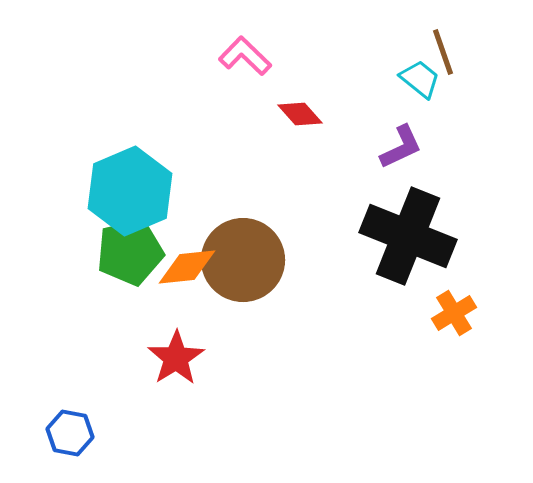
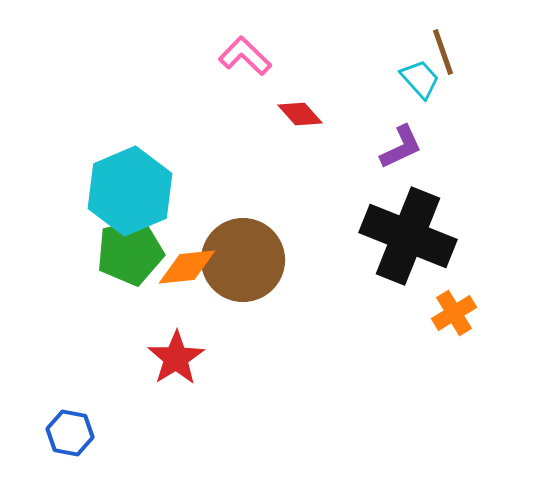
cyan trapezoid: rotated 9 degrees clockwise
